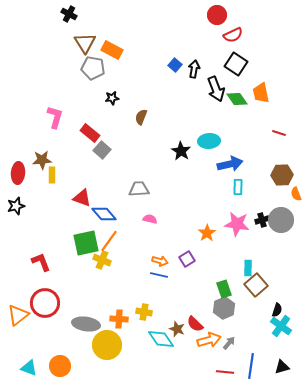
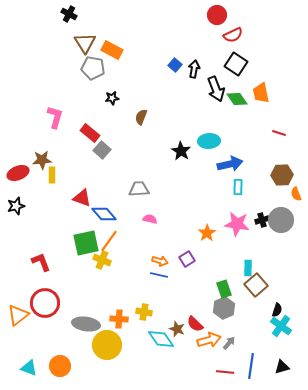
red ellipse at (18, 173): rotated 65 degrees clockwise
